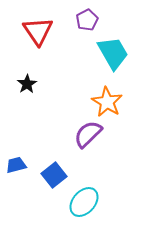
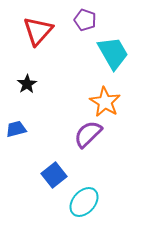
purple pentagon: moved 2 px left; rotated 25 degrees counterclockwise
red triangle: rotated 16 degrees clockwise
orange star: moved 2 px left
blue trapezoid: moved 36 px up
